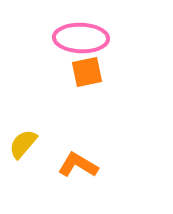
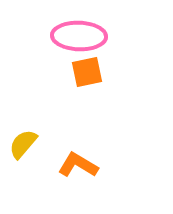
pink ellipse: moved 2 px left, 2 px up
